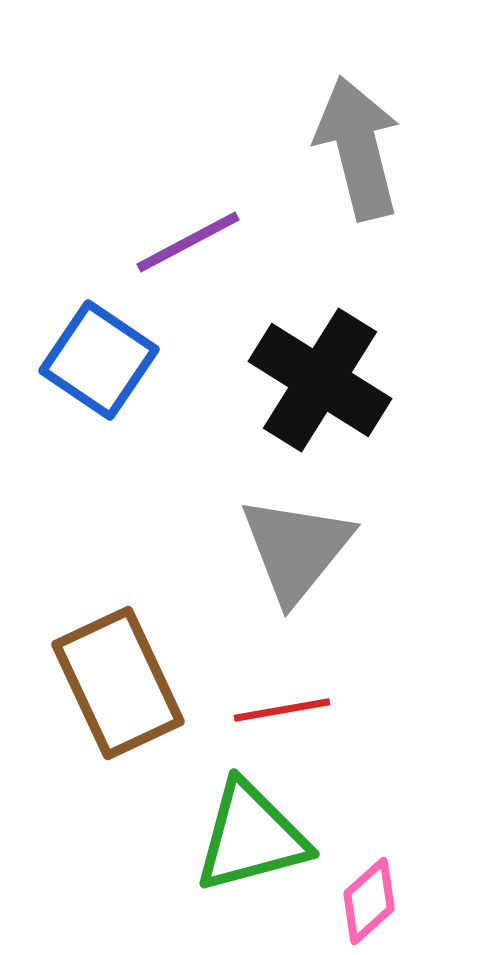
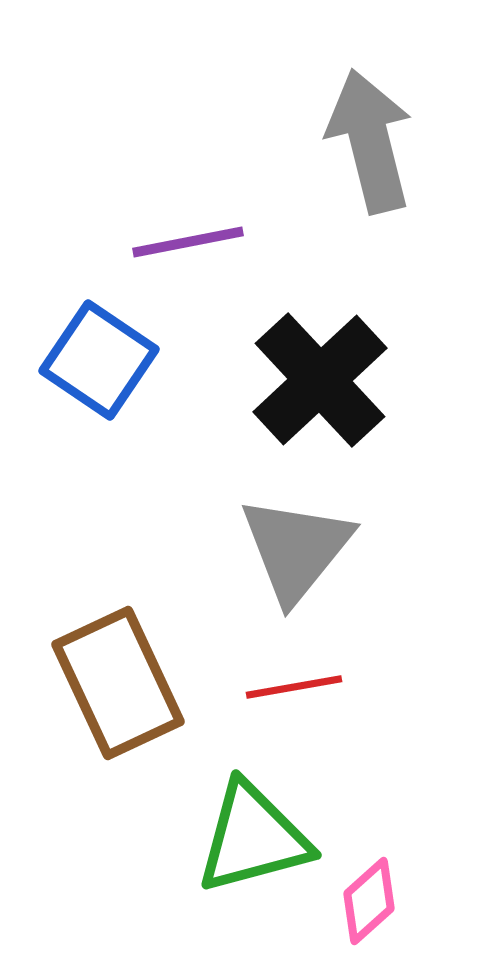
gray arrow: moved 12 px right, 7 px up
purple line: rotated 17 degrees clockwise
black cross: rotated 15 degrees clockwise
red line: moved 12 px right, 23 px up
green triangle: moved 2 px right, 1 px down
